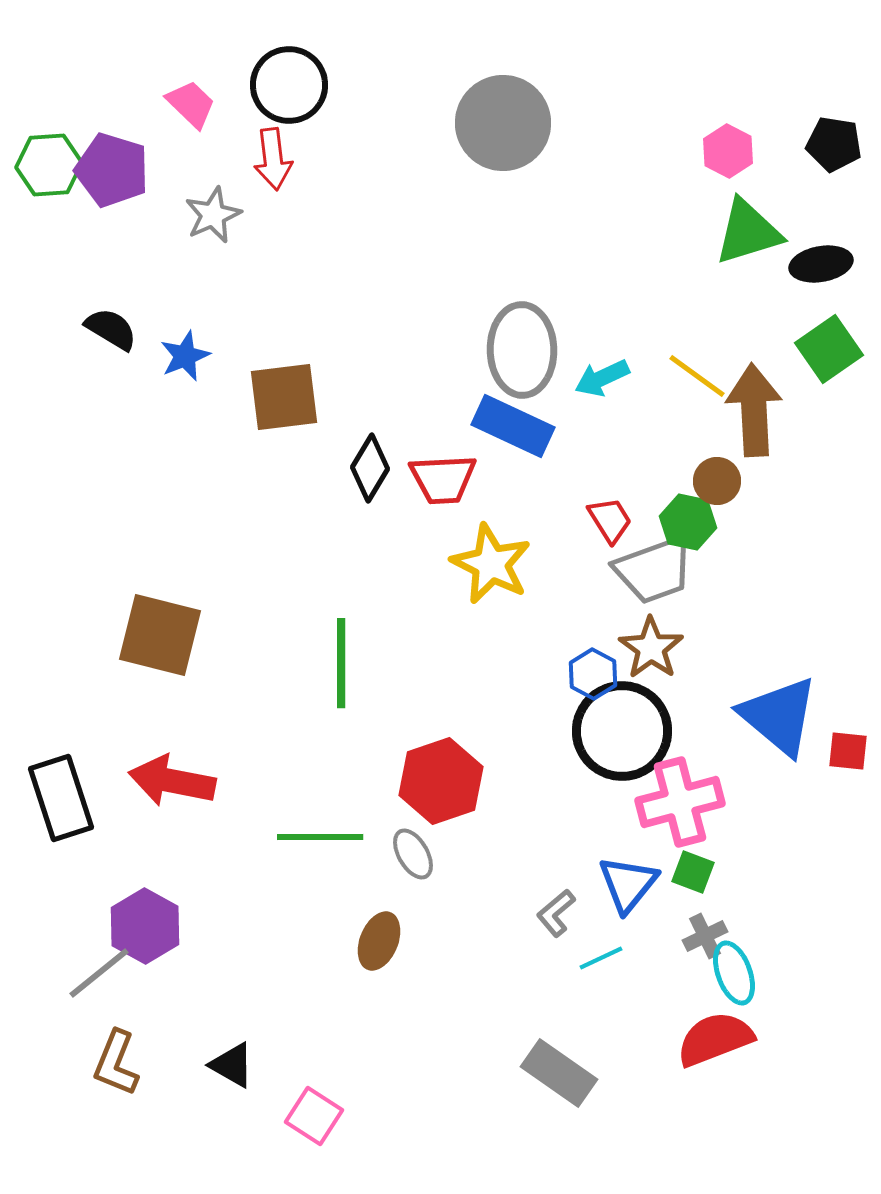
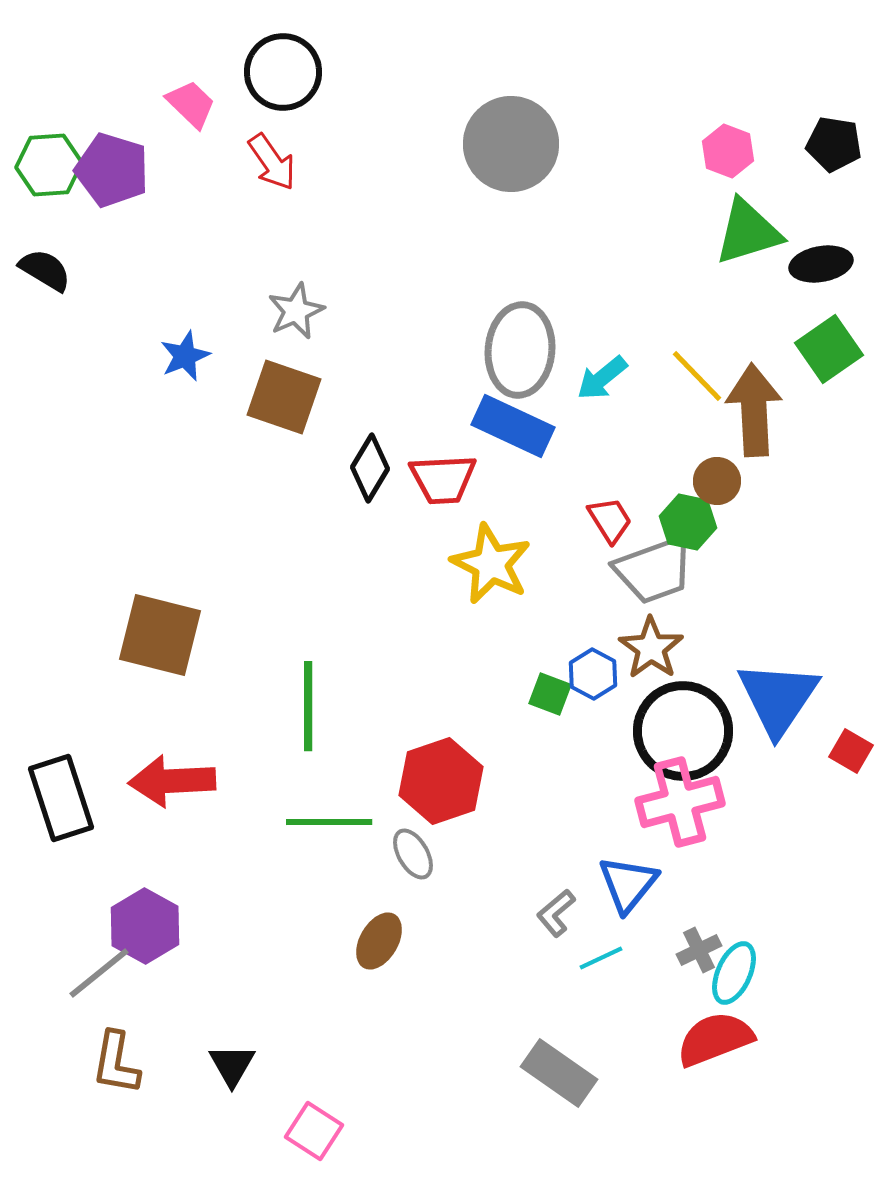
black circle at (289, 85): moved 6 px left, 13 px up
gray circle at (503, 123): moved 8 px right, 21 px down
pink hexagon at (728, 151): rotated 6 degrees counterclockwise
red arrow at (273, 159): moved 1 px left, 3 px down; rotated 28 degrees counterclockwise
gray star at (213, 215): moved 83 px right, 96 px down
black semicircle at (111, 329): moved 66 px left, 59 px up
gray ellipse at (522, 350): moved 2 px left; rotated 6 degrees clockwise
yellow line at (697, 376): rotated 10 degrees clockwise
cyan arrow at (602, 378): rotated 14 degrees counterclockwise
brown square at (284, 397): rotated 26 degrees clockwise
green line at (341, 663): moved 33 px left, 43 px down
blue triangle at (779, 716): moved 1 px left, 18 px up; rotated 24 degrees clockwise
black circle at (622, 731): moved 61 px right
red square at (848, 751): moved 3 px right; rotated 24 degrees clockwise
red arrow at (172, 781): rotated 14 degrees counterclockwise
green line at (320, 837): moved 9 px right, 15 px up
green square at (693, 872): moved 143 px left, 178 px up
gray cross at (705, 936): moved 6 px left, 14 px down
brown ellipse at (379, 941): rotated 8 degrees clockwise
cyan ellipse at (734, 973): rotated 44 degrees clockwise
brown L-shape at (116, 1063): rotated 12 degrees counterclockwise
black triangle at (232, 1065): rotated 30 degrees clockwise
pink square at (314, 1116): moved 15 px down
